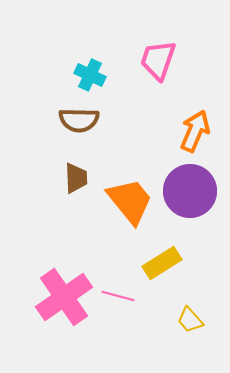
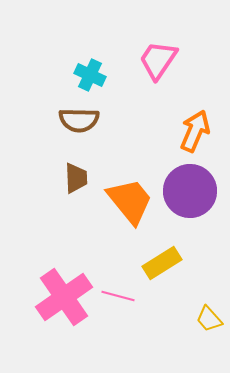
pink trapezoid: rotated 15 degrees clockwise
yellow trapezoid: moved 19 px right, 1 px up
